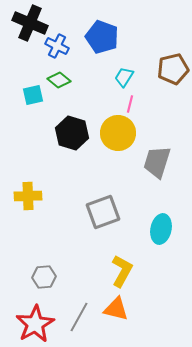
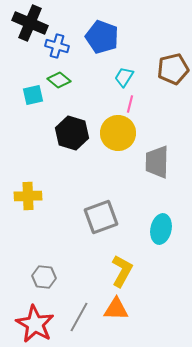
blue cross: rotated 10 degrees counterclockwise
gray trapezoid: rotated 16 degrees counterclockwise
gray square: moved 2 px left, 5 px down
gray hexagon: rotated 10 degrees clockwise
orange triangle: rotated 12 degrees counterclockwise
red star: rotated 12 degrees counterclockwise
